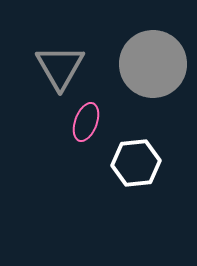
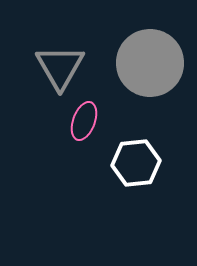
gray circle: moved 3 px left, 1 px up
pink ellipse: moved 2 px left, 1 px up
